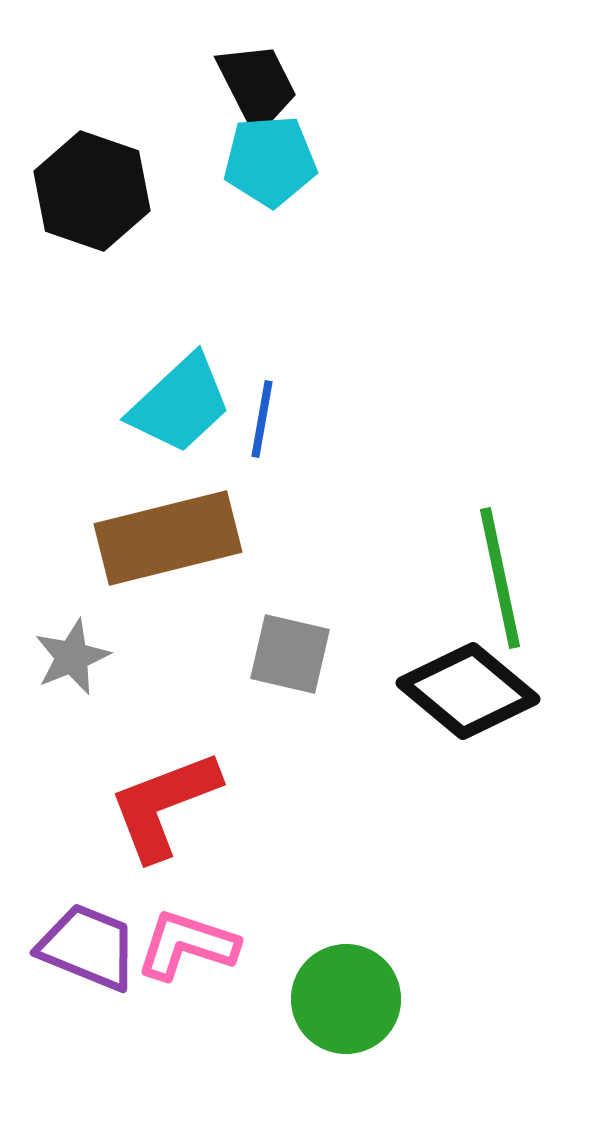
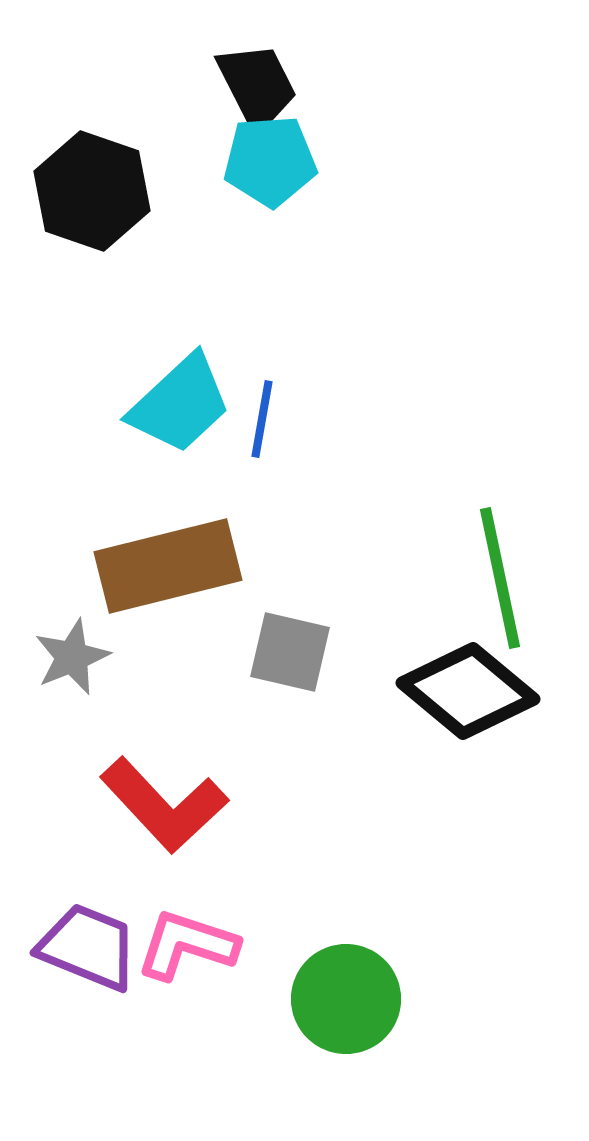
brown rectangle: moved 28 px down
gray square: moved 2 px up
red L-shape: rotated 112 degrees counterclockwise
